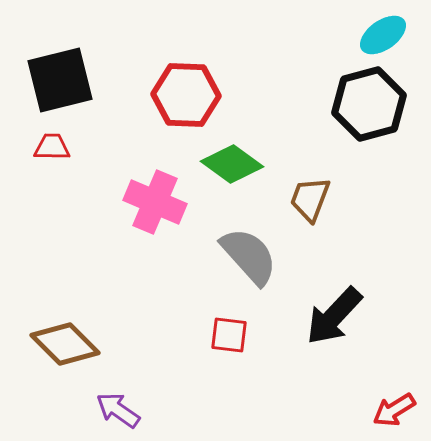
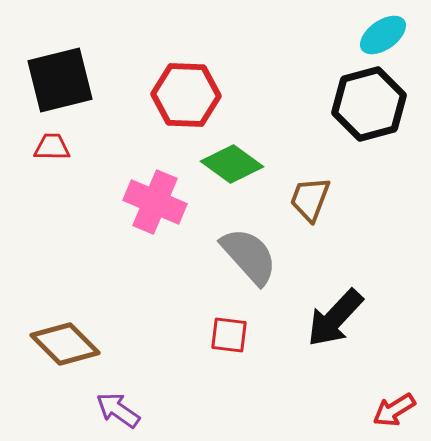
black arrow: moved 1 px right, 2 px down
